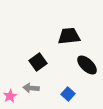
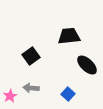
black square: moved 7 px left, 6 px up
